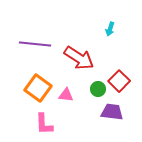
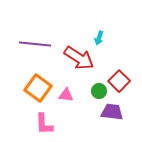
cyan arrow: moved 11 px left, 9 px down
green circle: moved 1 px right, 2 px down
